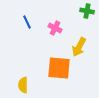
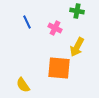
green cross: moved 10 px left
yellow arrow: moved 2 px left
yellow semicircle: rotated 35 degrees counterclockwise
